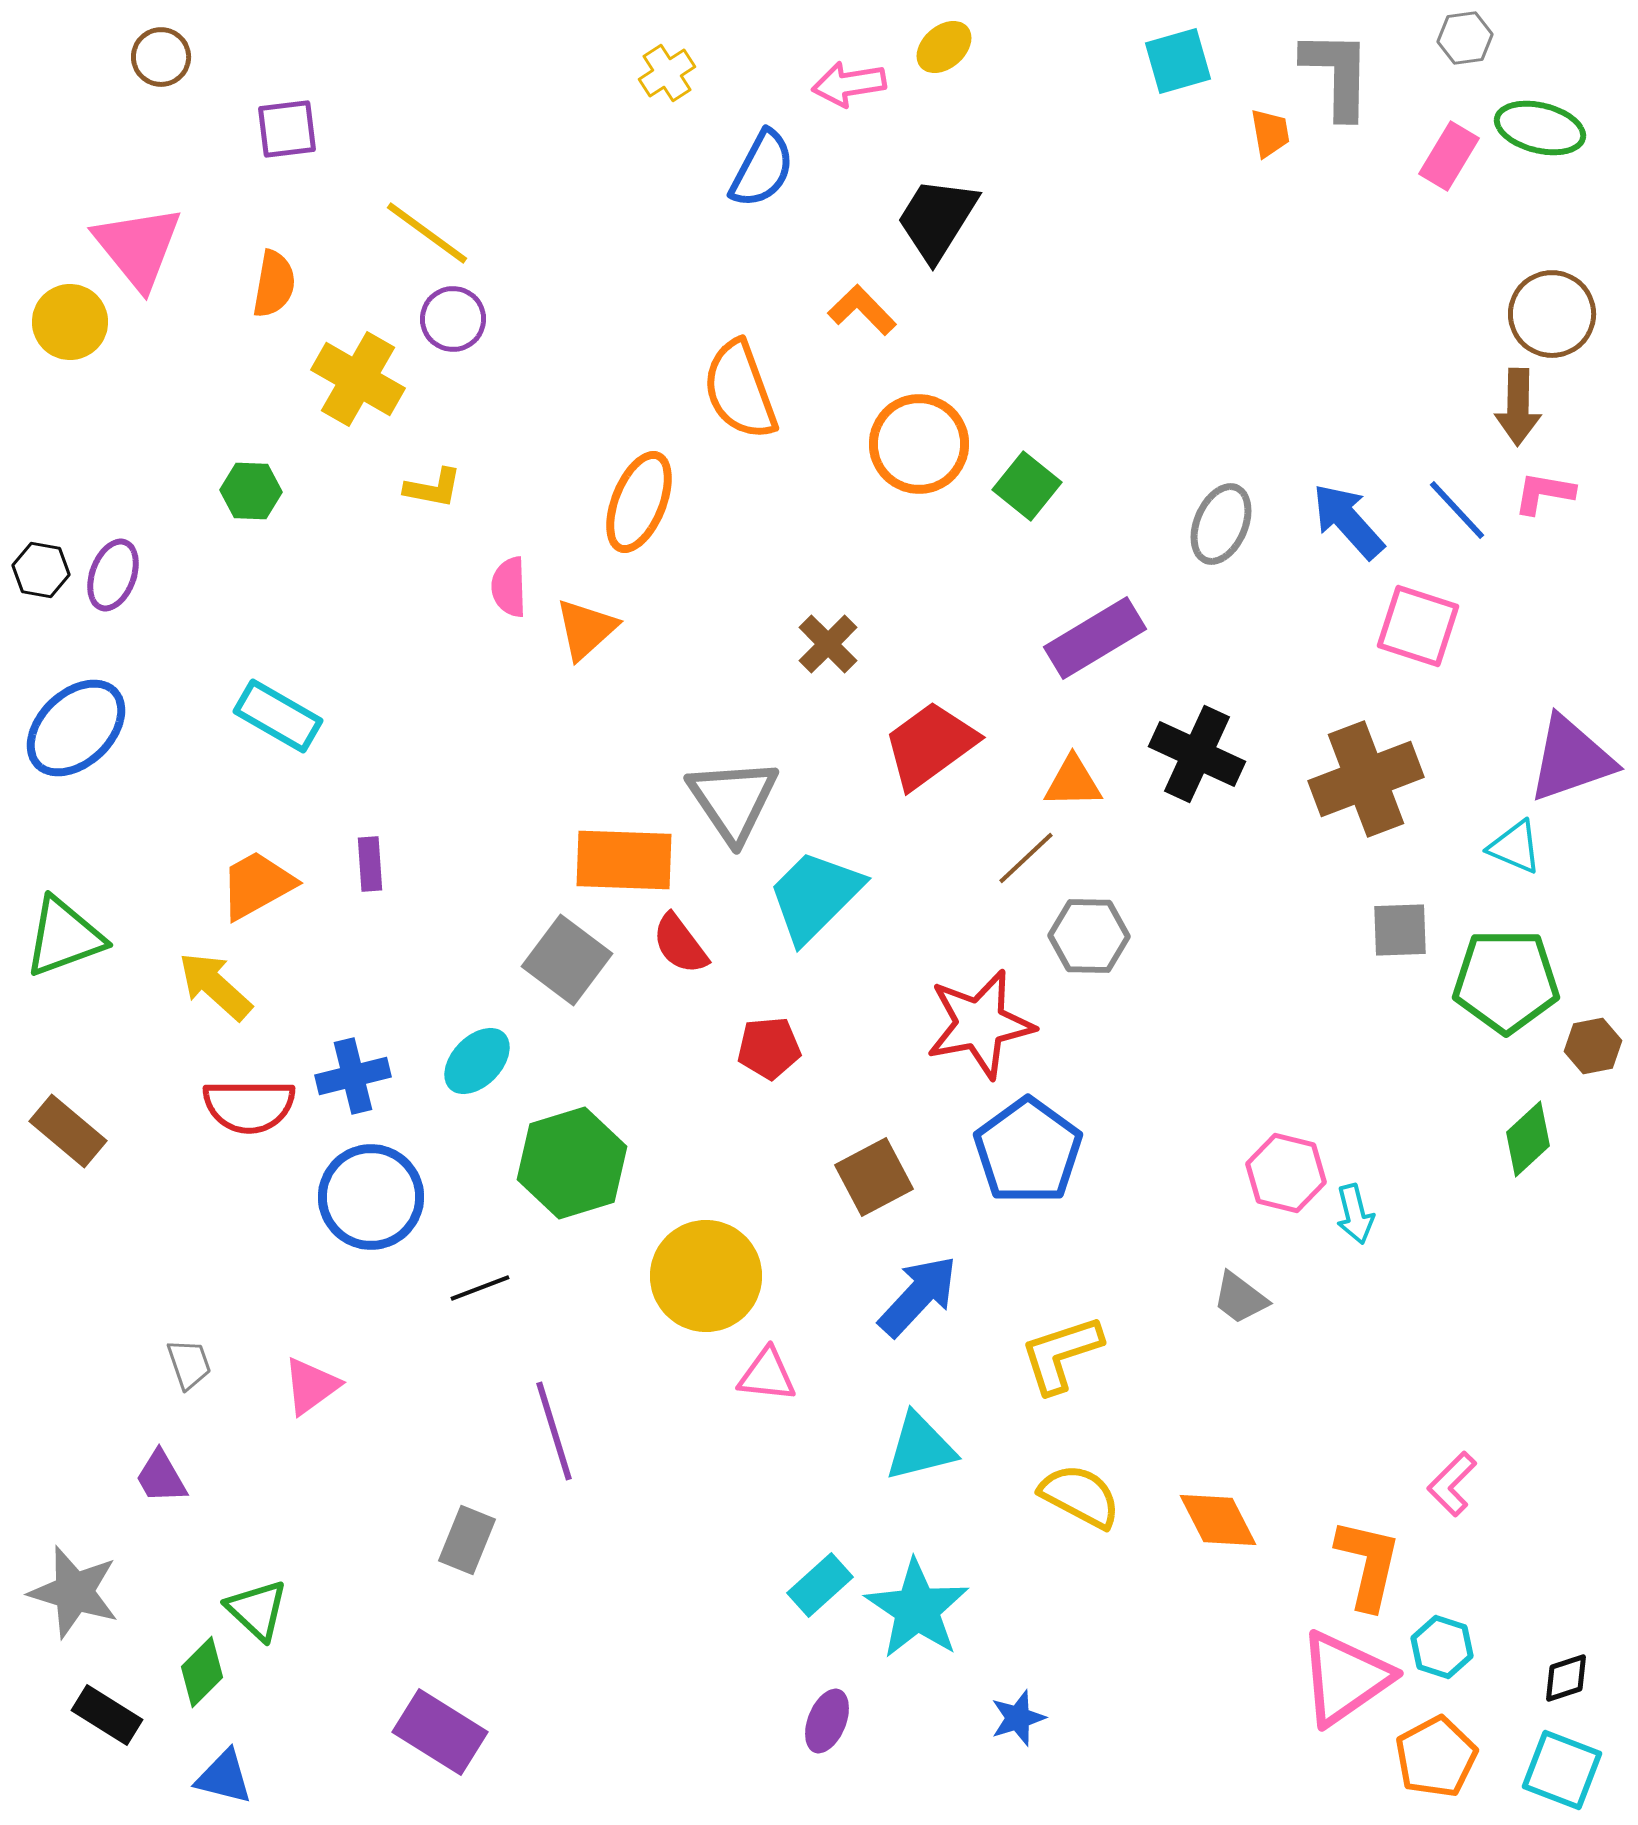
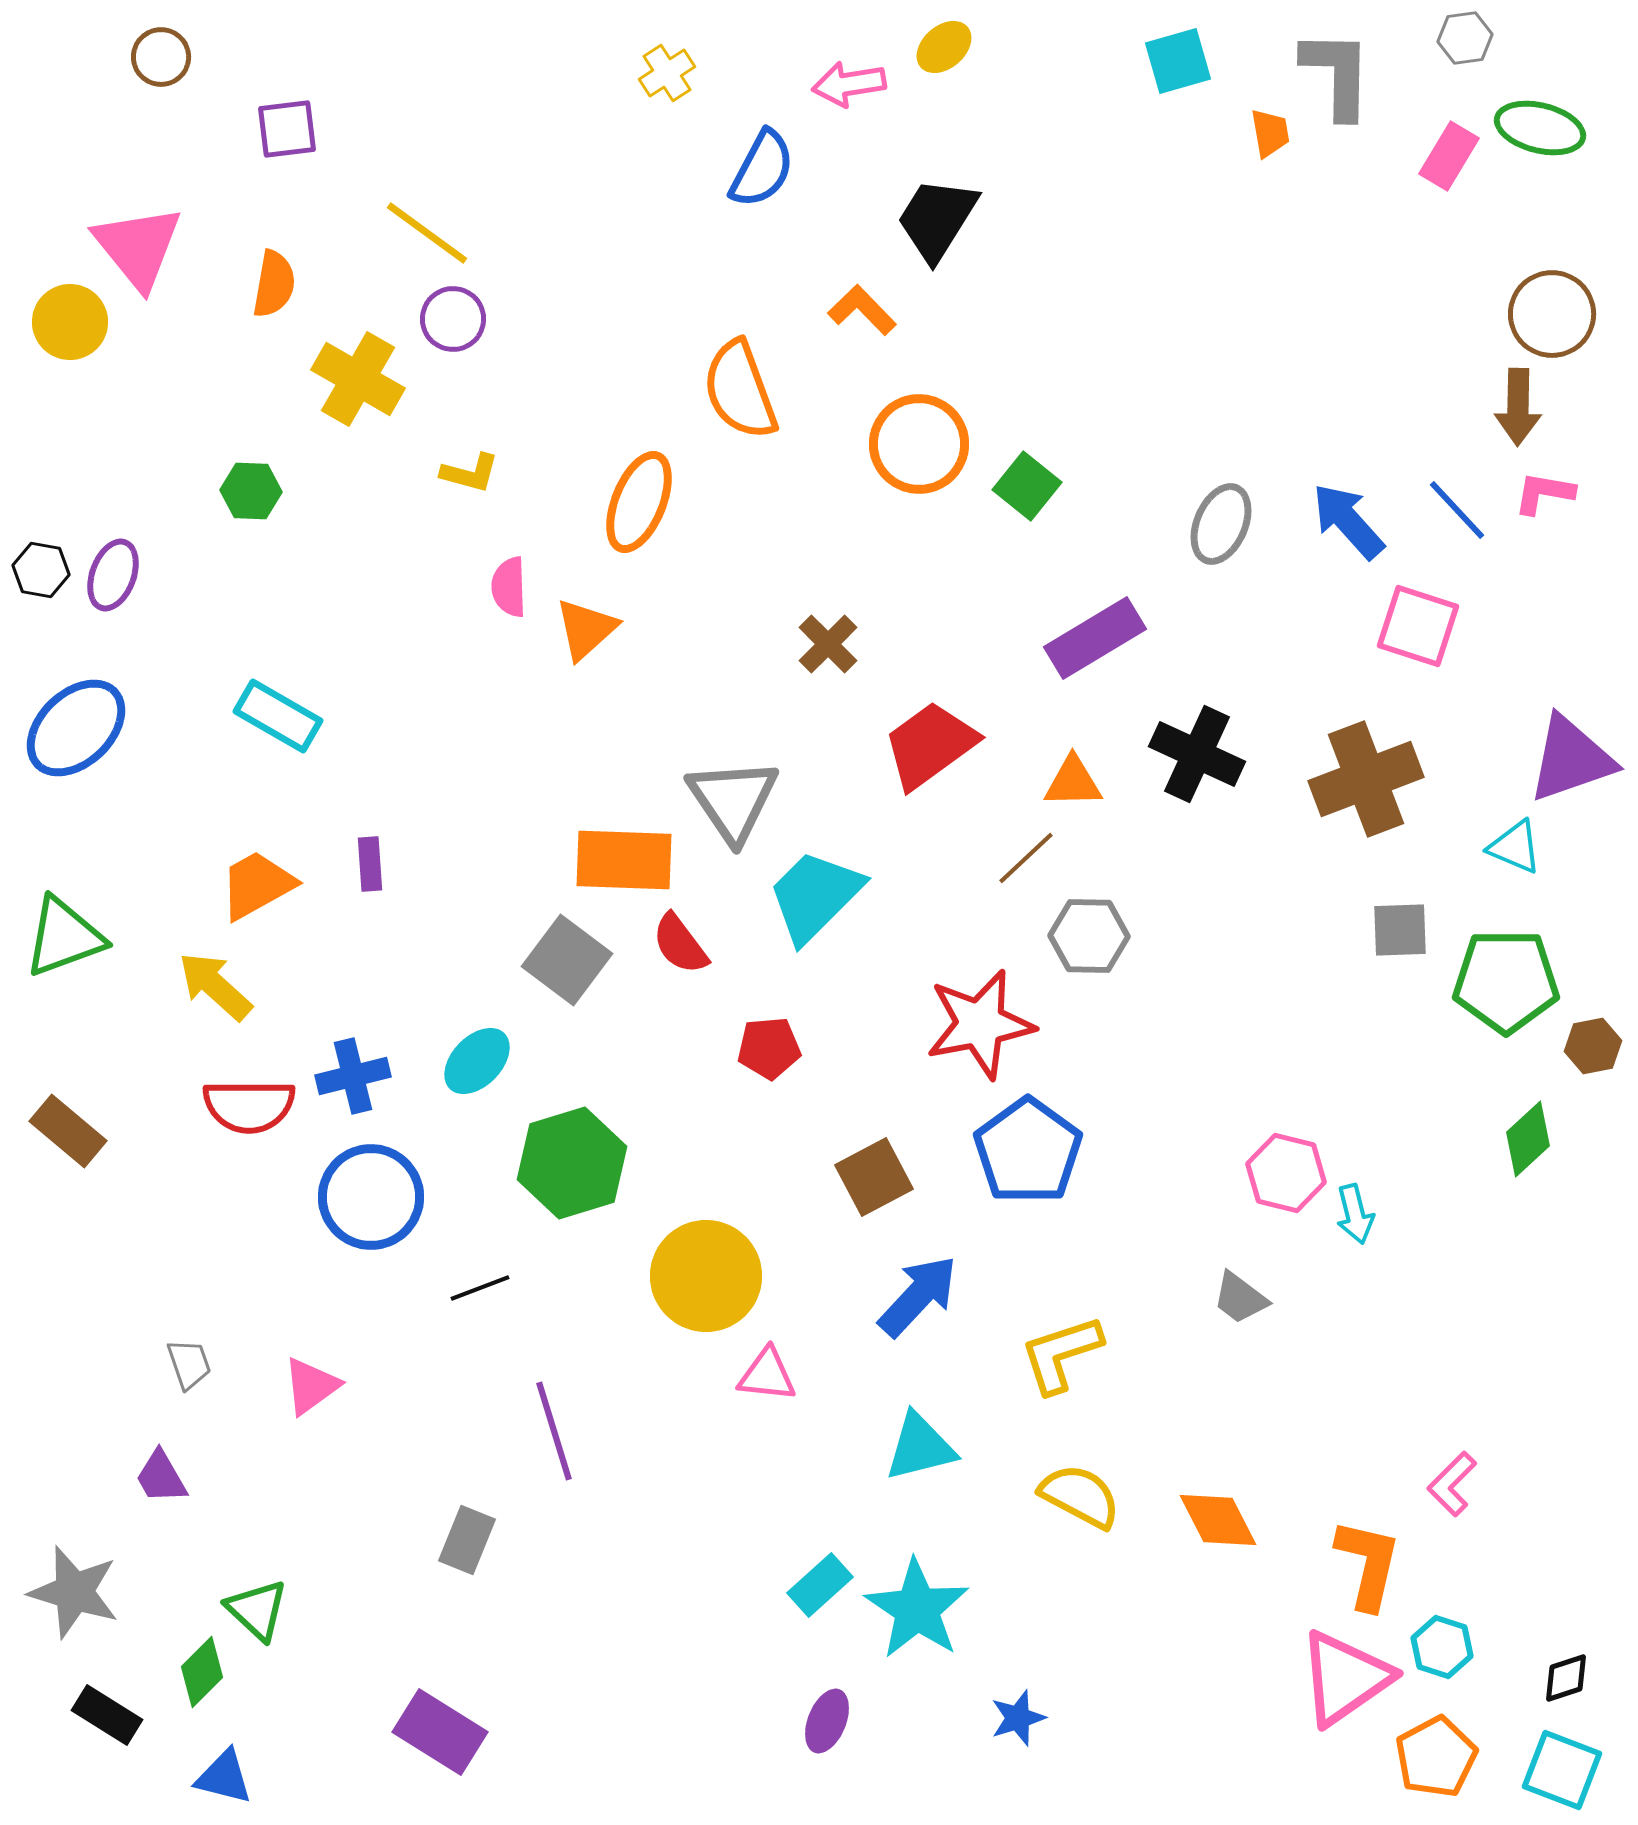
yellow L-shape at (433, 488): moved 37 px right, 15 px up; rotated 4 degrees clockwise
